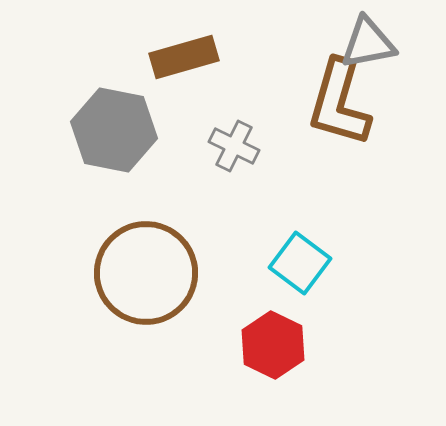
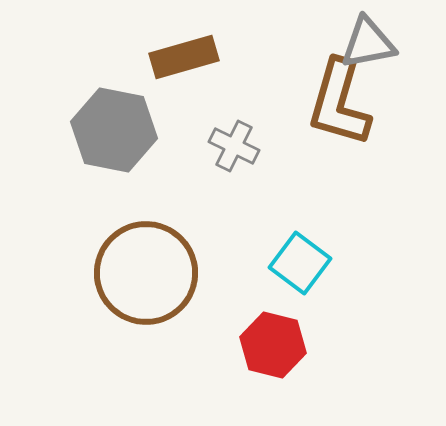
red hexagon: rotated 12 degrees counterclockwise
